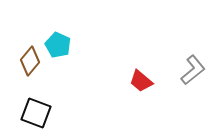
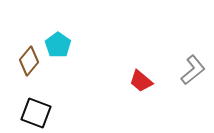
cyan pentagon: rotated 10 degrees clockwise
brown diamond: moved 1 px left
